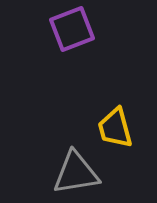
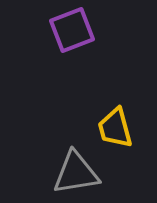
purple square: moved 1 px down
